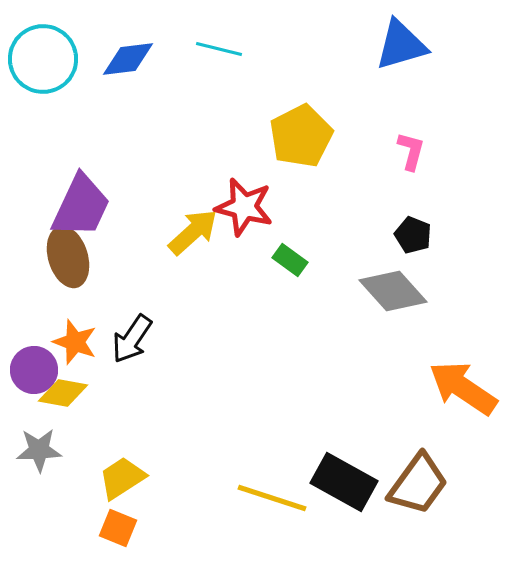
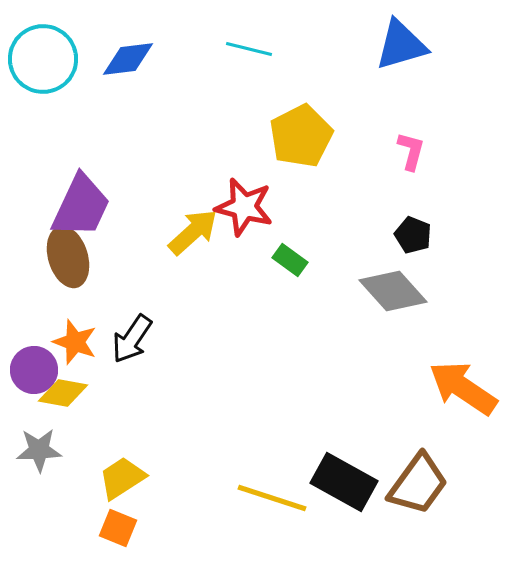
cyan line: moved 30 px right
